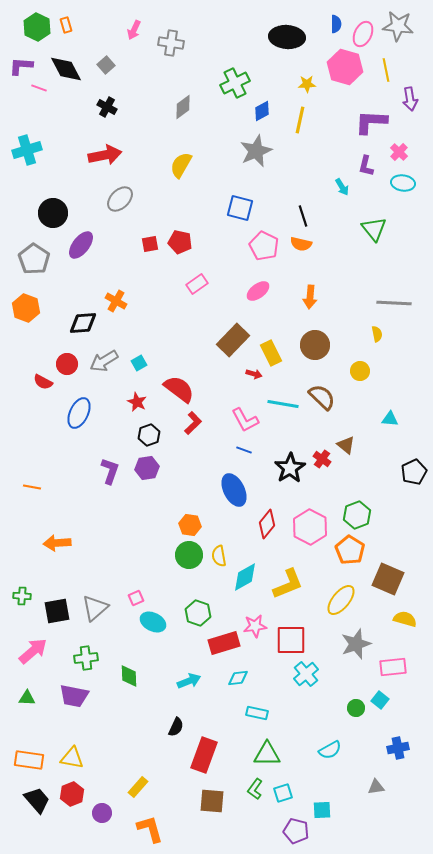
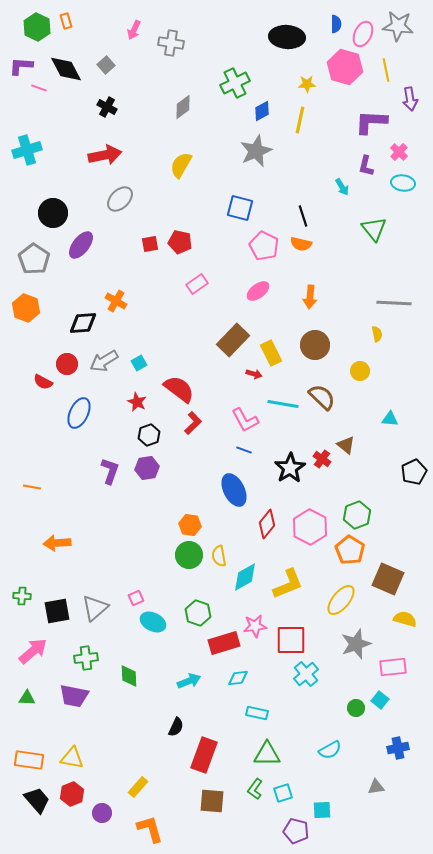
orange rectangle at (66, 25): moved 4 px up
